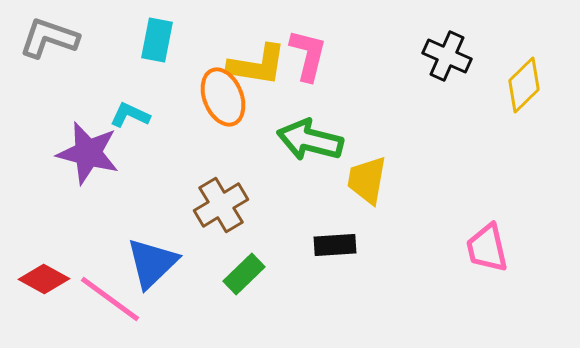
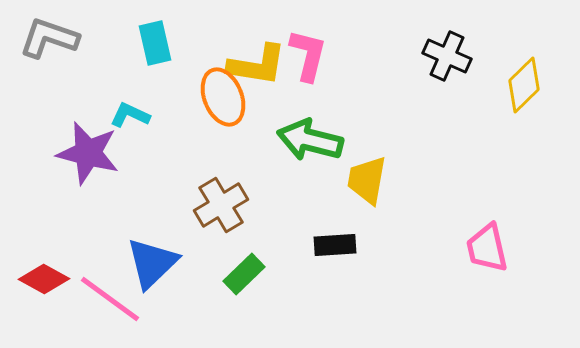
cyan rectangle: moved 2 px left, 3 px down; rotated 24 degrees counterclockwise
